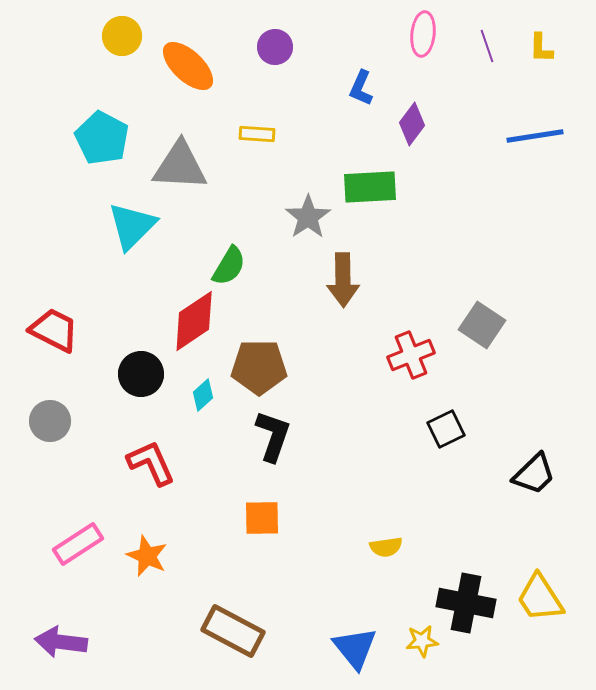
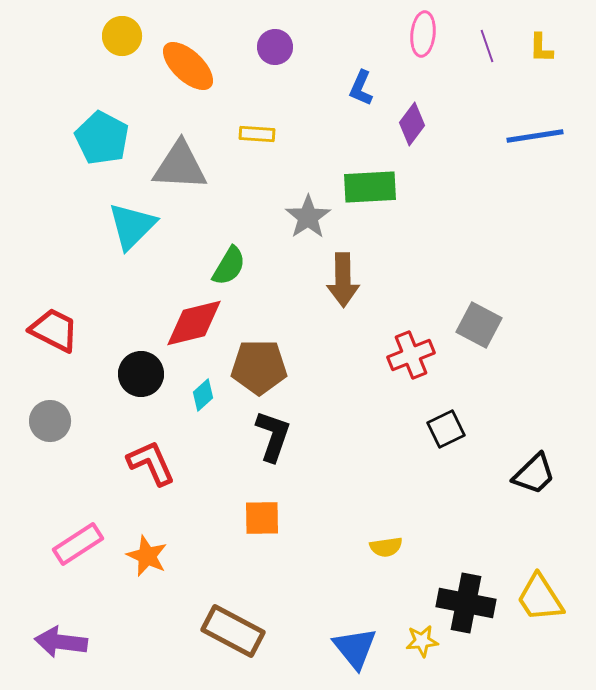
red diamond: moved 2 px down; rotated 20 degrees clockwise
gray square: moved 3 px left; rotated 6 degrees counterclockwise
